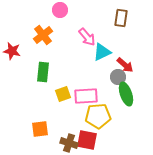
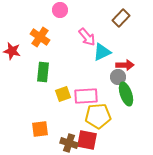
brown rectangle: rotated 36 degrees clockwise
orange cross: moved 3 px left, 2 px down; rotated 18 degrees counterclockwise
red arrow: rotated 42 degrees counterclockwise
